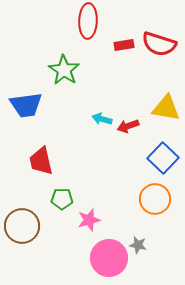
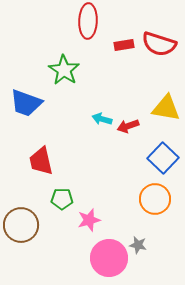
blue trapezoid: moved 2 px up; rotated 28 degrees clockwise
brown circle: moved 1 px left, 1 px up
